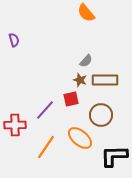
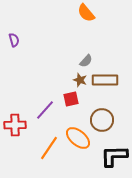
brown circle: moved 1 px right, 5 px down
orange ellipse: moved 2 px left
orange line: moved 3 px right, 1 px down
